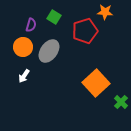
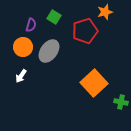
orange star: rotated 21 degrees counterclockwise
white arrow: moved 3 px left
orange square: moved 2 px left
green cross: rotated 32 degrees counterclockwise
